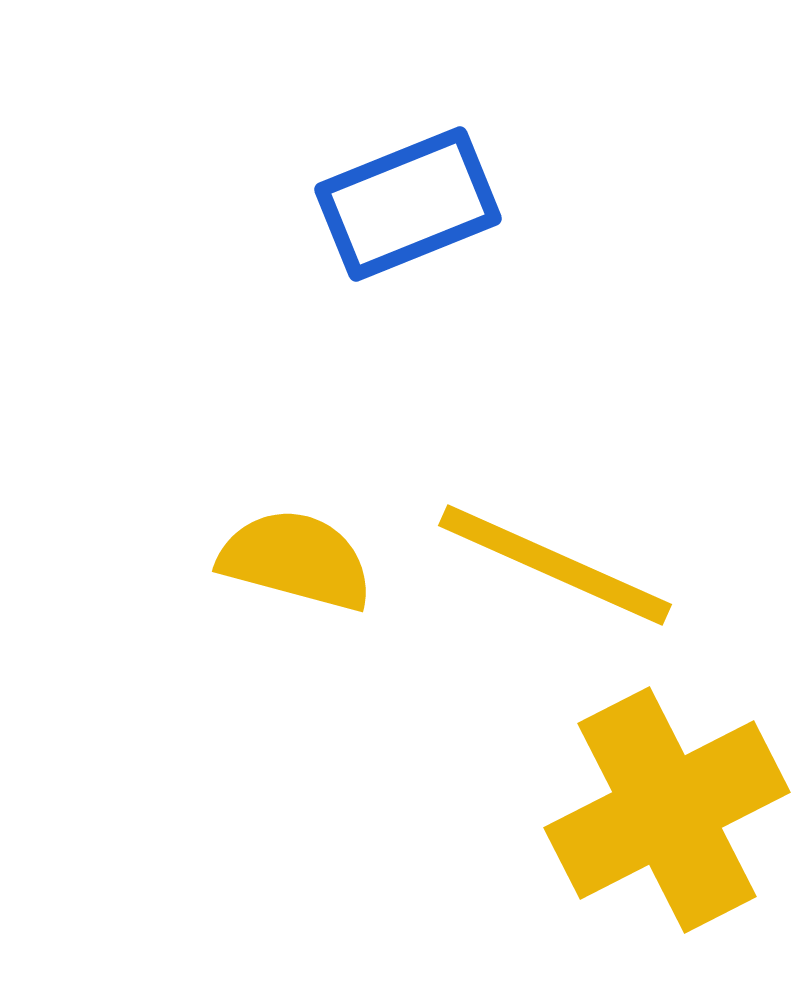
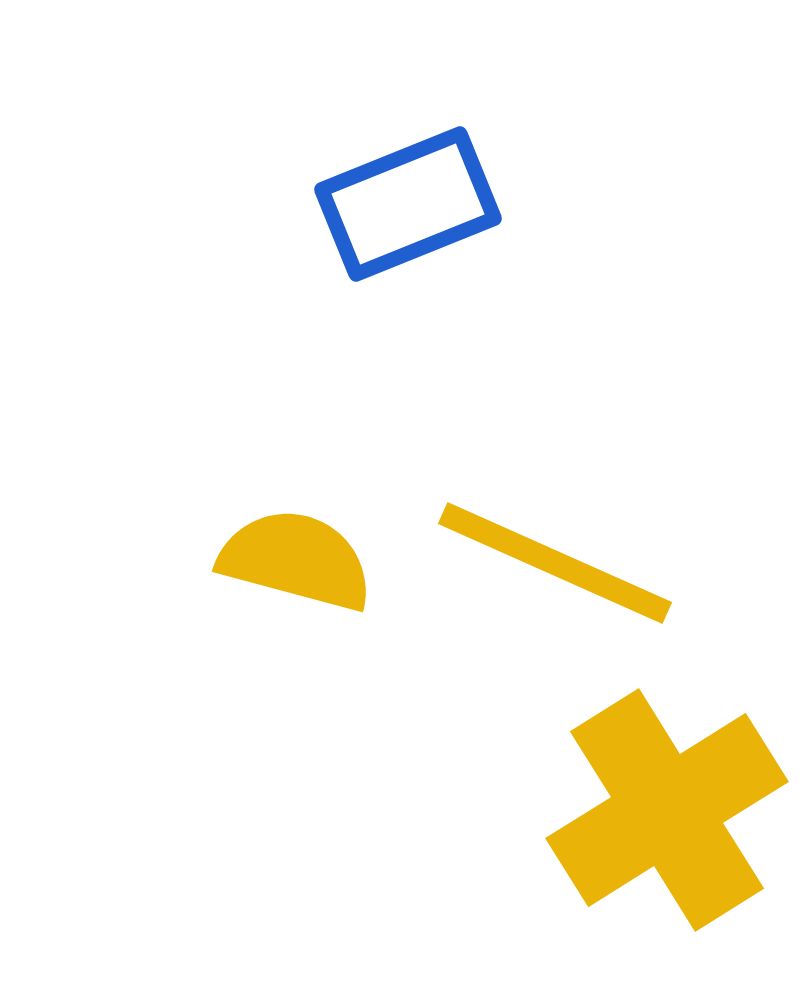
yellow line: moved 2 px up
yellow cross: rotated 5 degrees counterclockwise
